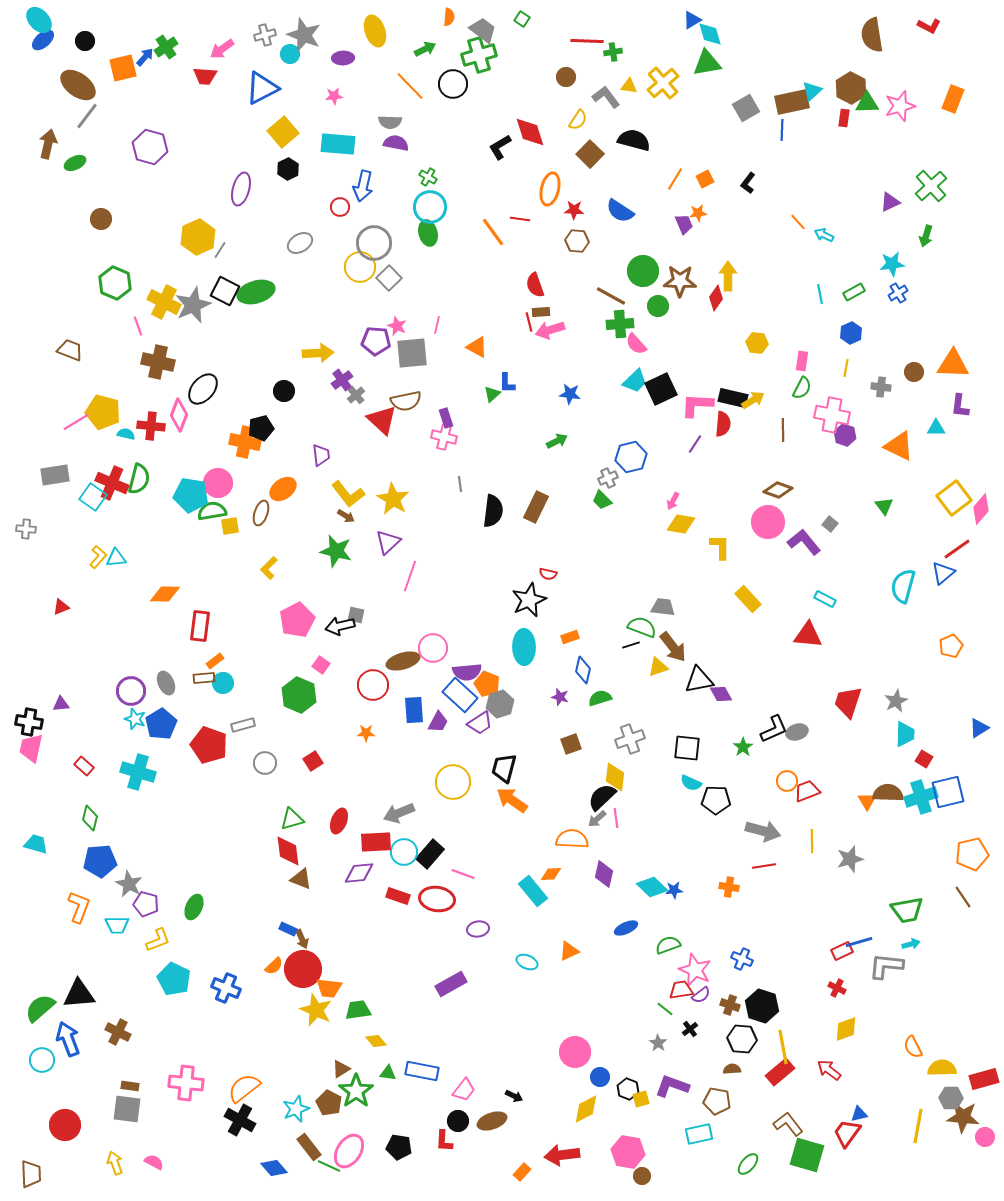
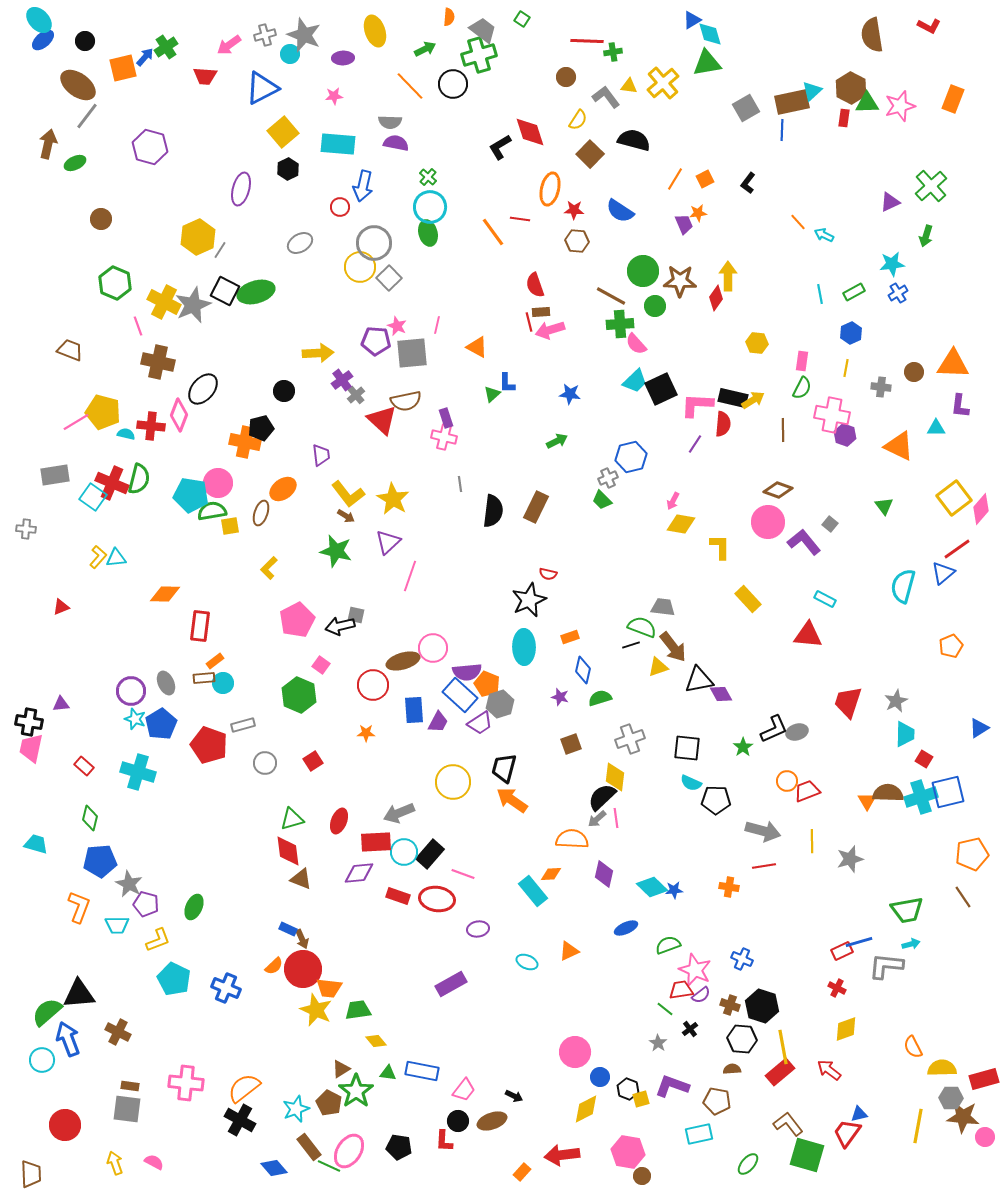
pink arrow at (222, 49): moved 7 px right, 4 px up
green cross at (428, 177): rotated 12 degrees clockwise
green circle at (658, 306): moved 3 px left
green semicircle at (40, 1008): moved 7 px right, 4 px down
